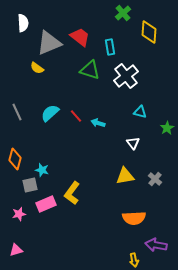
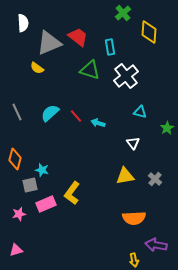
red trapezoid: moved 2 px left
